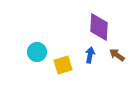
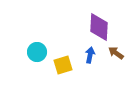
brown arrow: moved 1 px left, 2 px up
